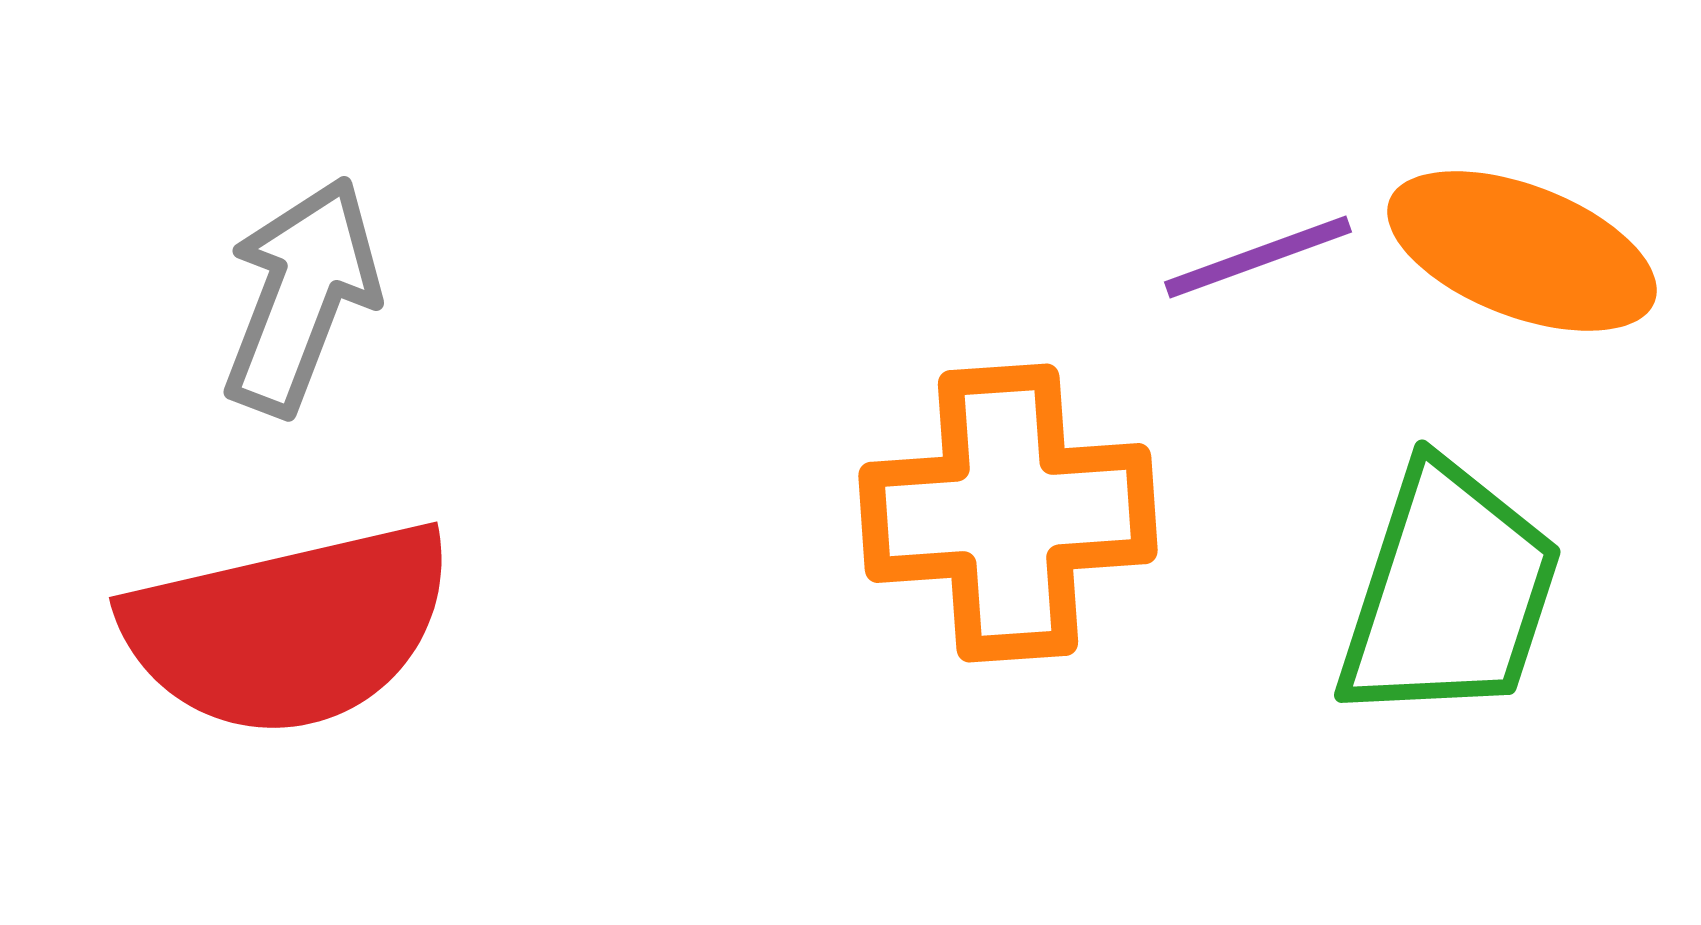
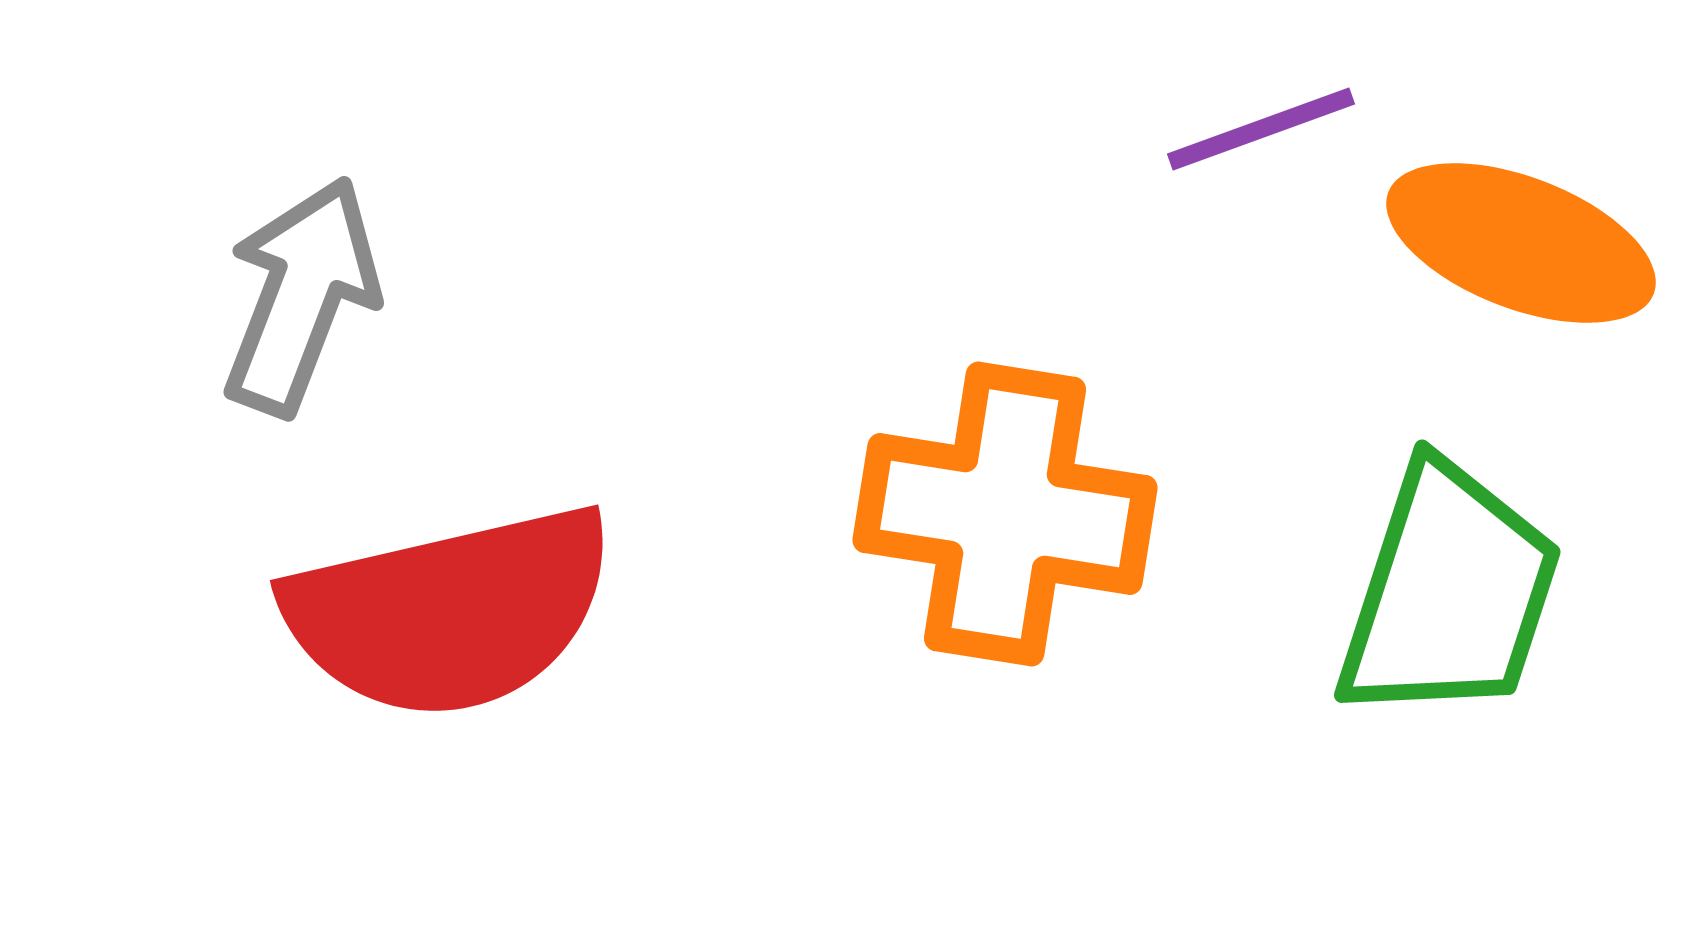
orange ellipse: moved 1 px left, 8 px up
purple line: moved 3 px right, 128 px up
orange cross: moved 3 px left, 1 px down; rotated 13 degrees clockwise
red semicircle: moved 161 px right, 17 px up
